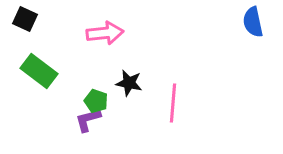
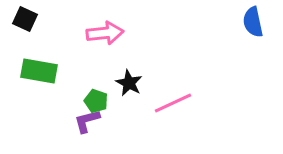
green rectangle: rotated 27 degrees counterclockwise
black star: rotated 16 degrees clockwise
pink line: rotated 60 degrees clockwise
purple L-shape: moved 1 px left, 1 px down
